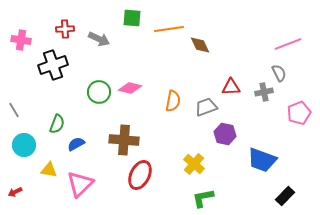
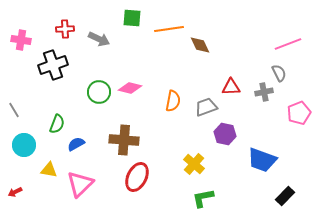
red ellipse: moved 3 px left, 2 px down
